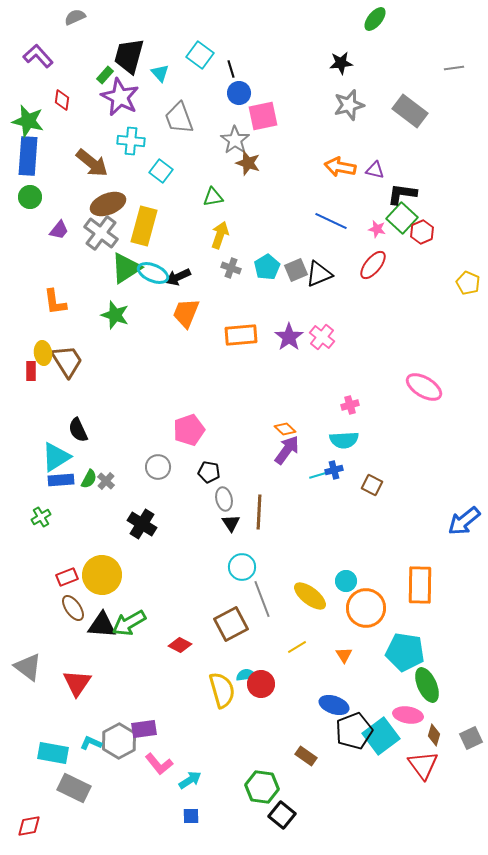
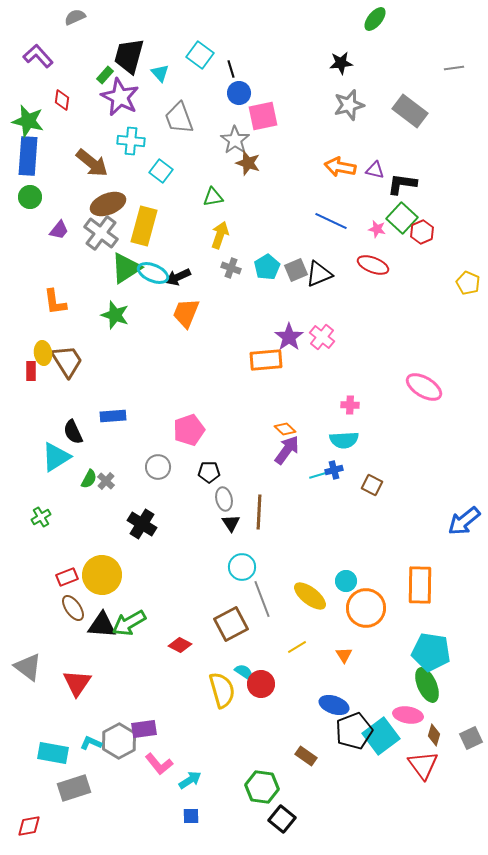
black L-shape at (402, 194): moved 10 px up
red ellipse at (373, 265): rotated 72 degrees clockwise
orange rectangle at (241, 335): moved 25 px right, 25 px down
pink cross at (350, 405): rotated 18 degrees clockwise
black semicircle at (78, 430): moved 5 px left, 2 px down
black pentagon at (209, 472): rotated 10 degrees counterclockwise
blue rectangle at (61, 480): moved 52 px right, 64 px up
cyan pentagon at (405, 652): moved 26 px right
cyan semicircle at (246, 675): moved 2 px left, 3 px up; rotated 42 degrees clockwise
gray rectangle at (74, 788): rotated 44 degrees counterclockwise
black square at (282, 815): moved 4 px down
